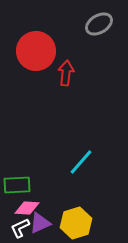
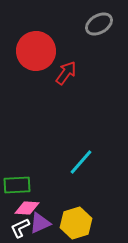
red arrow: rotated 30 degrees clockwise
